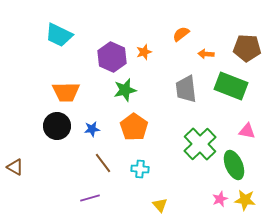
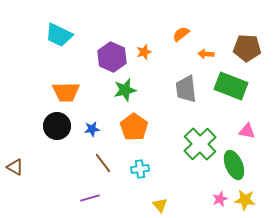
cyan cross: rotated 12 degrees counterclockwise
